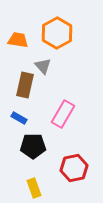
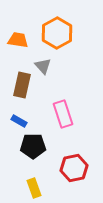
brown rectangle: moved 3 px left
pink rectangle: rotated 48 degrees counterclockwise
blue rectangle: moved 3 px down
